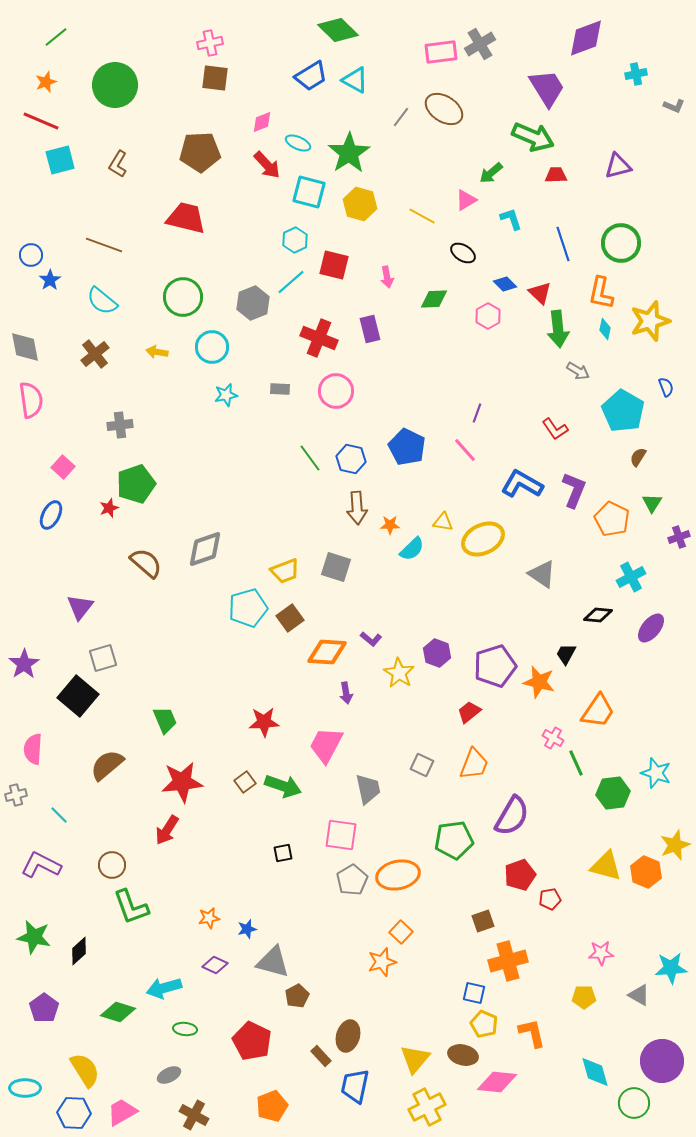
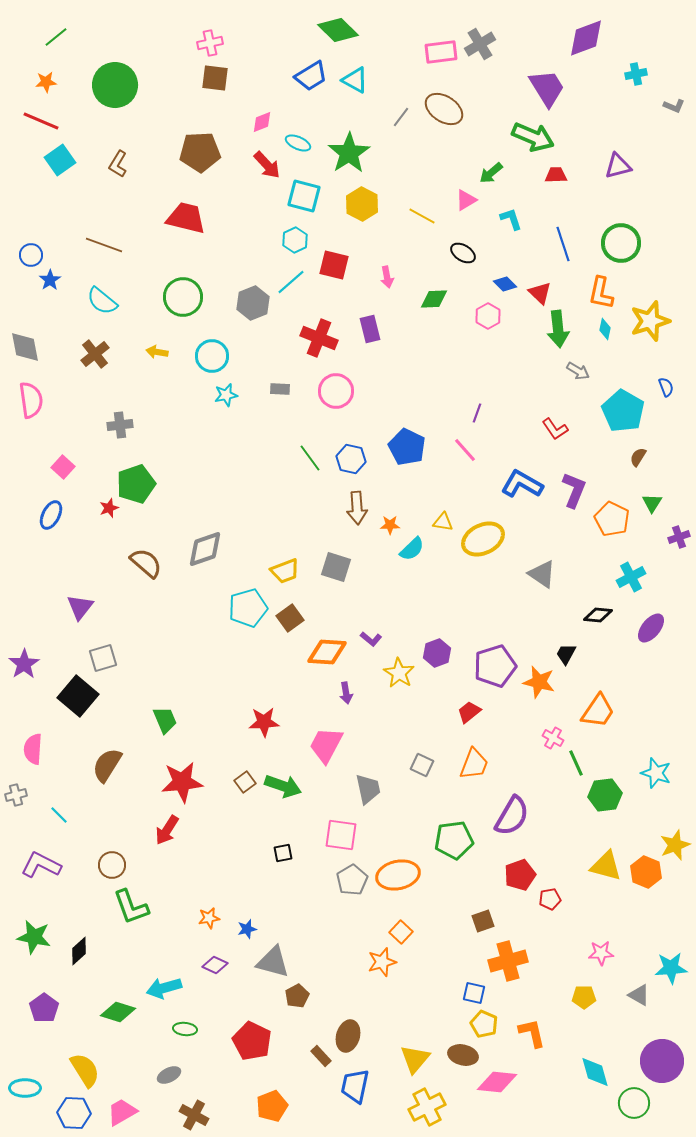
orange star at (46, 82): rotated 15 degrees clockwise
cyan square at (60, 160): rotated 20 degrees counterclockwise
cyan square at (309, 192): moved 5 px left, 4 px down
yellow hexagon at (360, 204): moved 2 px right; rotated 12 degrees clockwise
cyan circle at (212, 347): moved 9 px down
purple hexagon at (437, 653): rotated 20 degrees clockwise
brown semicircle at (107, 765): rotated 18 degrees counterclockwise
green hexagon at (613, 793): moved 8 px left, 2 px down
